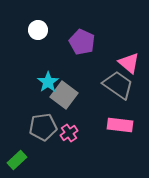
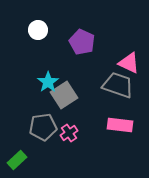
pink triangle: rotated 15 degrees counterclockwise
gray trapezoid: rotated 16 degrees counterclockwise
gray square: rotated 20 degrees clockwise
